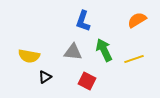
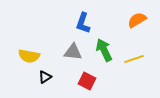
blue L-shape: moved 2 px down
